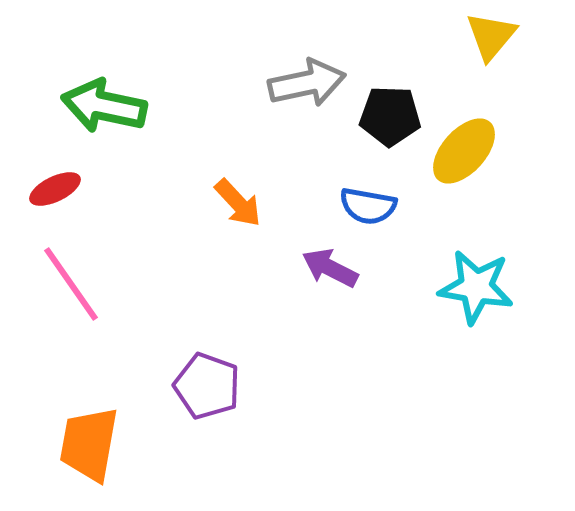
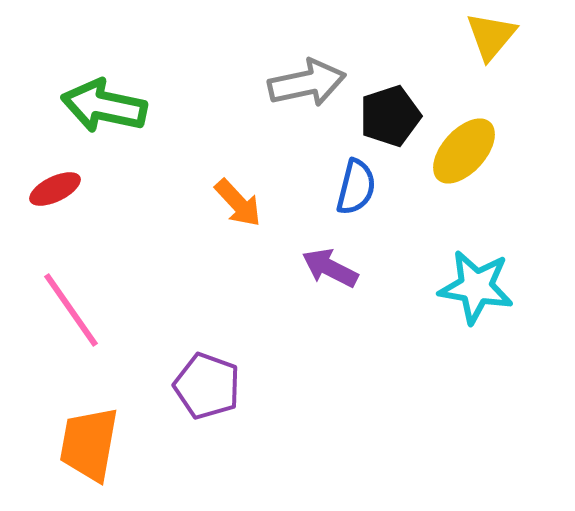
black pentagon: rotated 20 degrees counterclockwise
blue semicircle: moved 12 px left, 19 px up; rotated 86 degrees counterclockwise
pink line: moved 26 px down
